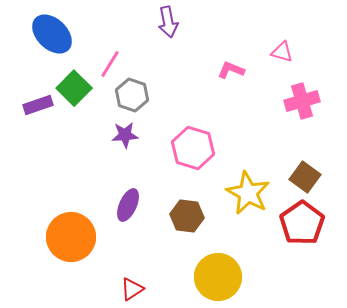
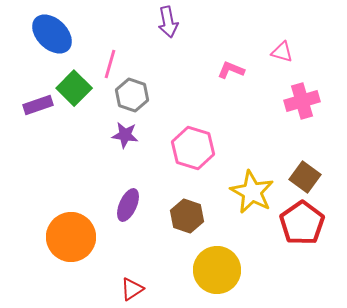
pink line: rotated 16 degrees counterclockwise
purple star: rotated 12 degrees clockwise
yellow star: moved 4 px right, 1 px up
brown hexagon: rotated 12 degrees clockwise
yellow circle: moved 1 px left, 7 px up
